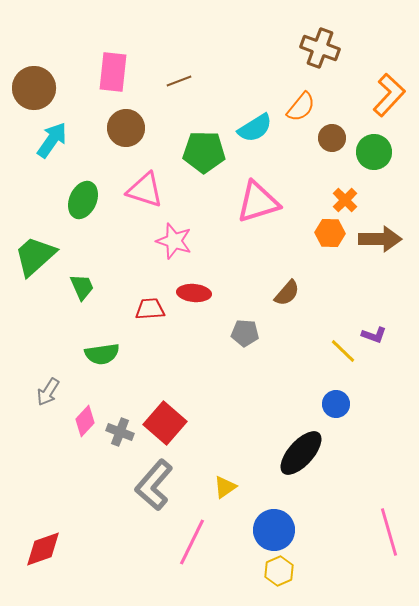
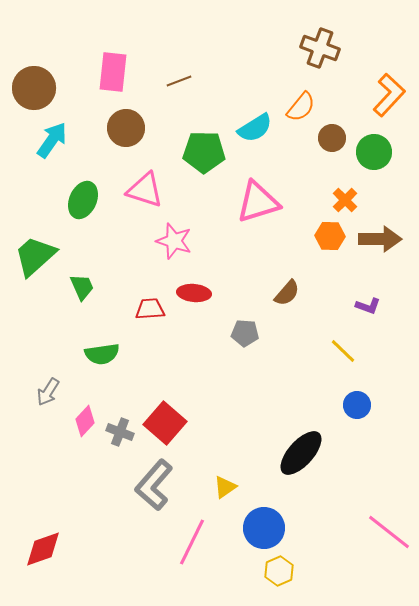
orange hexagon at (330, 233): moved 3 px down
purple L-shape at (374, 335): moved 6 px left, 29 px up
blue circle at (336, 404): moved 21 px right, 1 px down
blue circle at (274, 530): moved 10 px left, 2 px up
pink line at (389, 532): rotated 36 degrees counterclockwise
